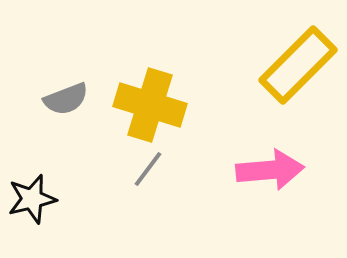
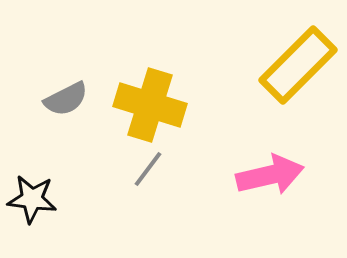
gray semicircle: rotated 6 degrees counterclockwise
pink arrow: moved 5 px down; rotated 8 degrees counterclockwise
black star: rotated 21 degrees clockwise
